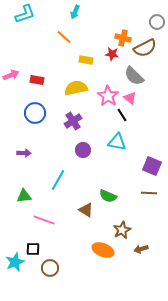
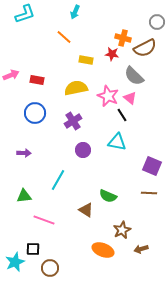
pink star: rotated 10 degrees counterclockwise
